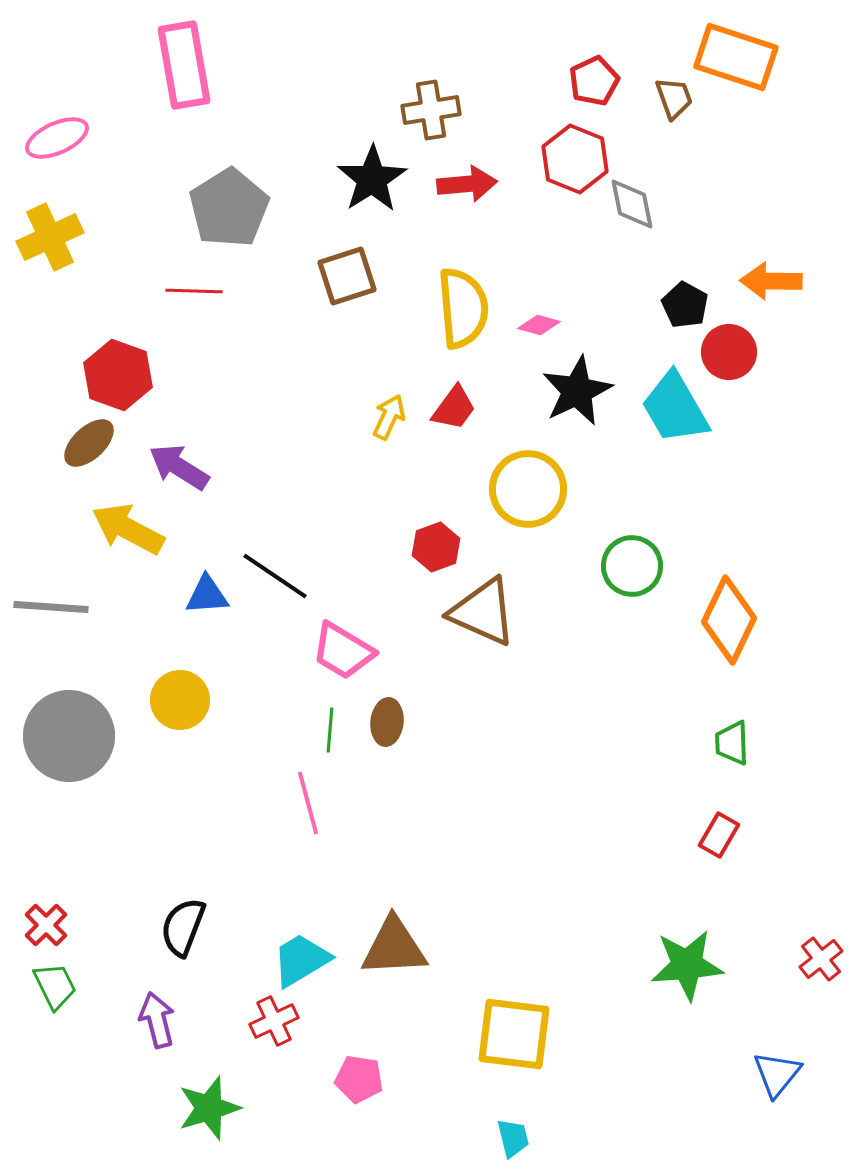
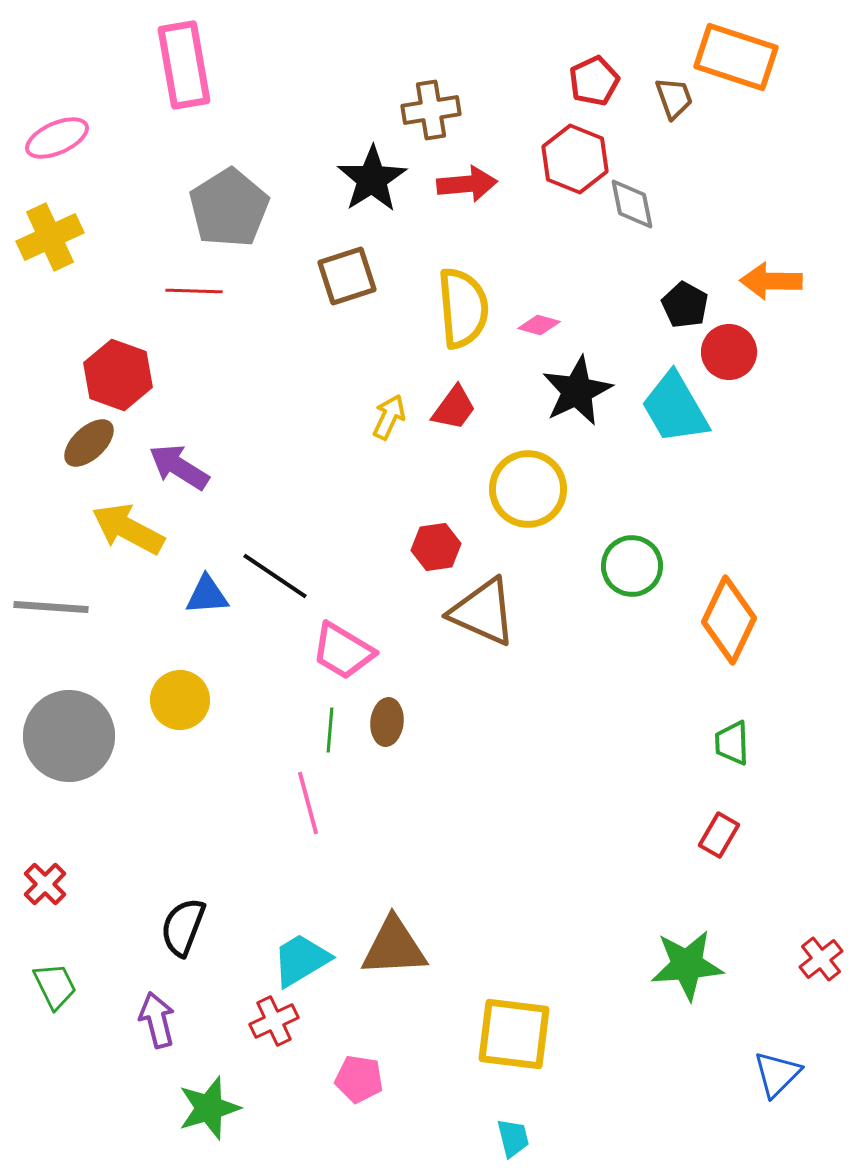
red hexagon at (436, 547): rotated 12 degrees clockwise
red cross at (46, 925): moved 1 px left, 41 px up
blue triangle at (777, 1074): rotated 6 degrees clockwise
